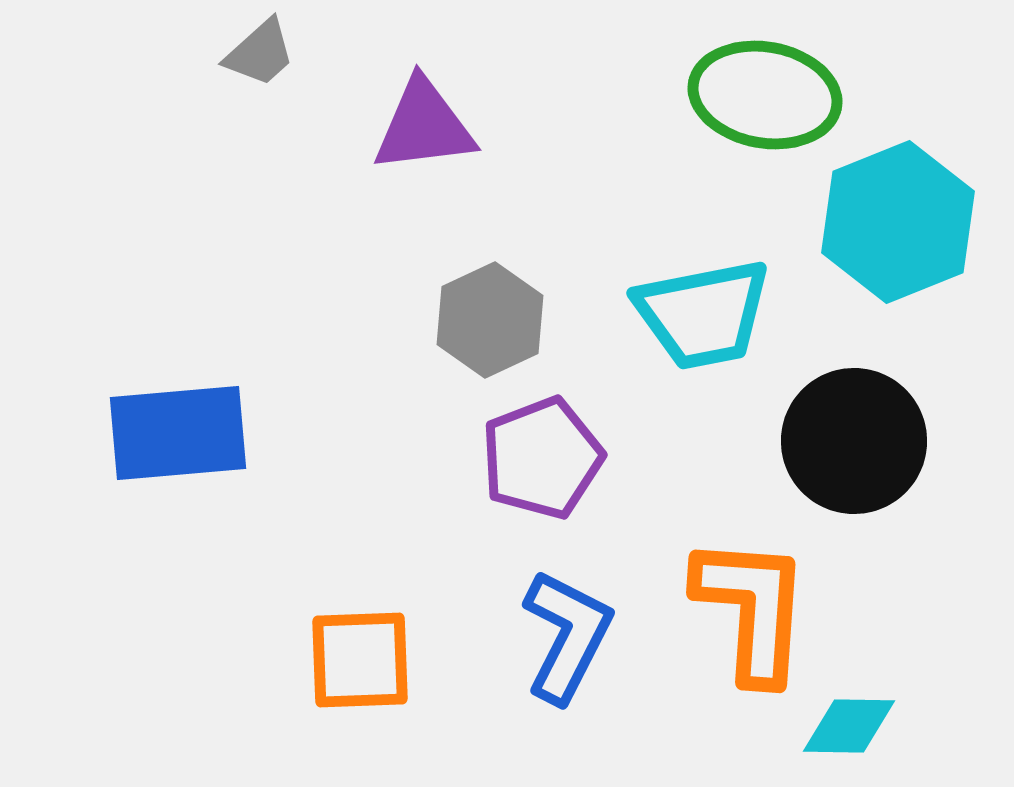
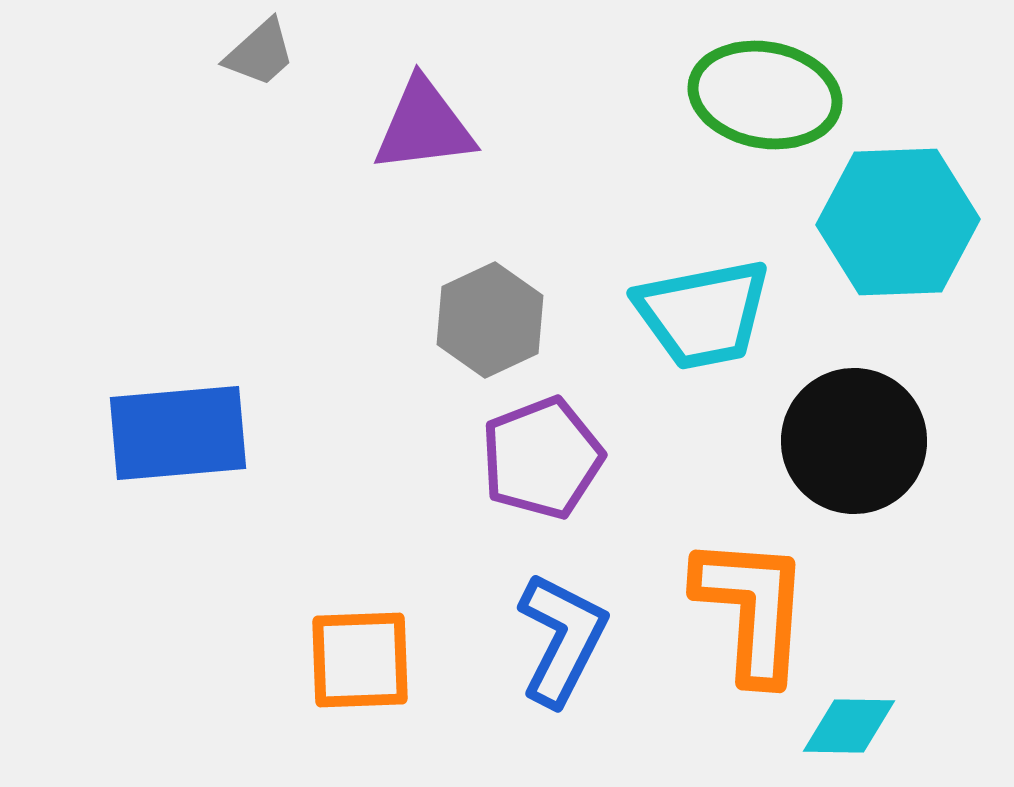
cyan hexagon: rotated 20 degrees clockwise
blue L-shape: moved 5 px left, 3 px down
